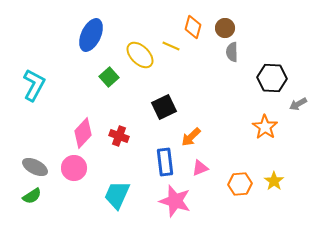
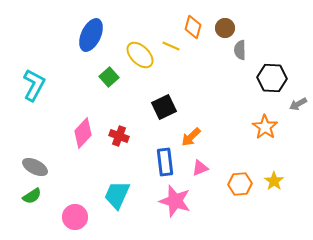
gray semicircle: moved 8 px right, 2 px up
pink circle: moved 1 px right, 49 px down
